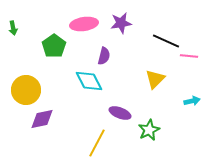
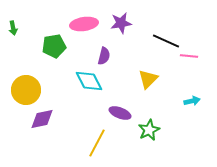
green pentagon: rotated 25 degrees clockwise
yellow triangle: moved 7 px left
